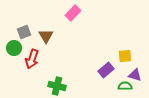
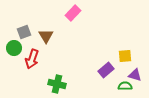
green cross: moved 2 px up
